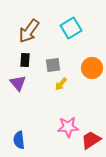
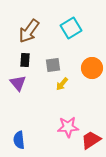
yellow arrow: moved 1 px right
